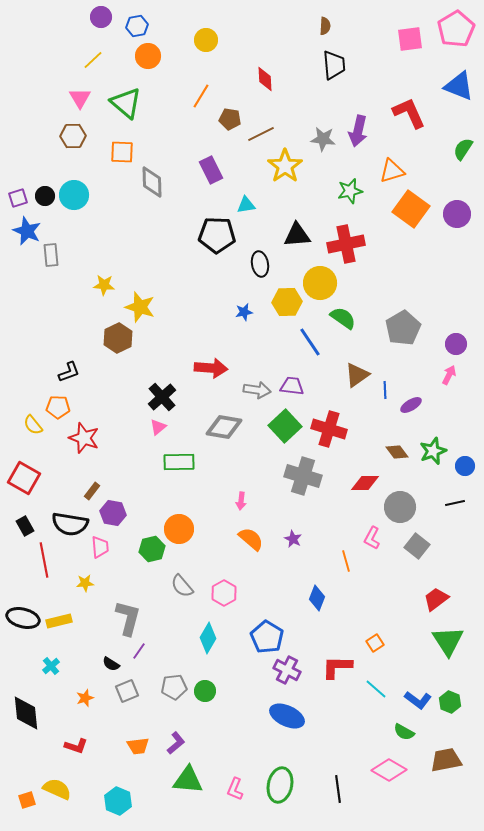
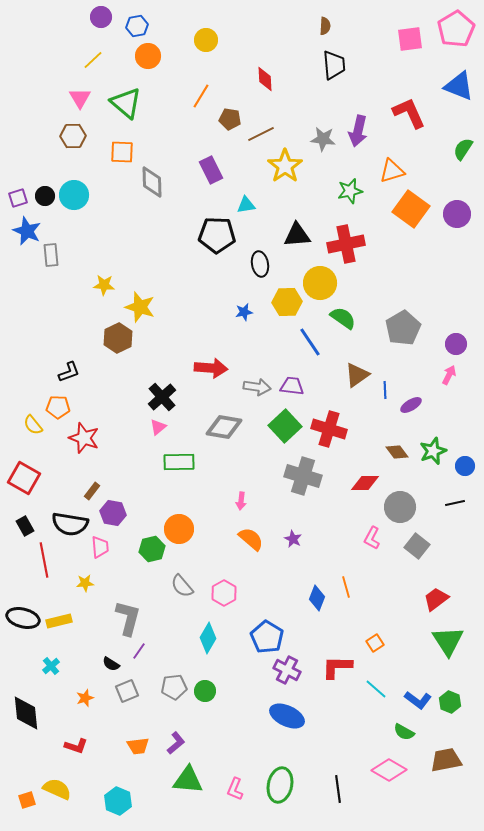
gray arrow at (257, 390): moved 3 px up
orange line at (346, 561): moved 26 px down
